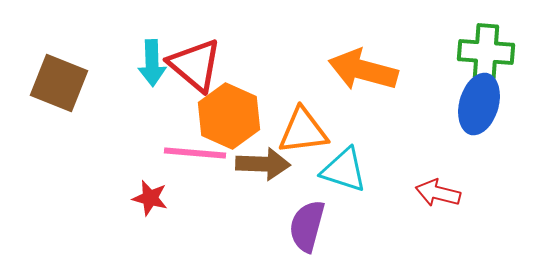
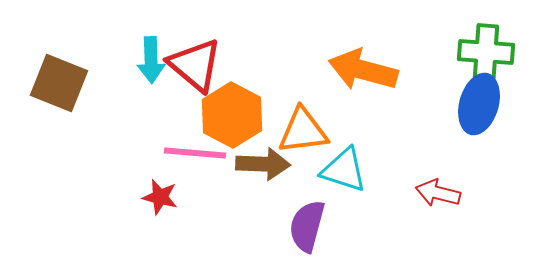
cyan arrow: moved 1 px left, 3 px up
orange hexagon: moved 3 px right, 1 px up; rotated 4 degrees clockwise
red star: moved 10 px right, 1 px up
